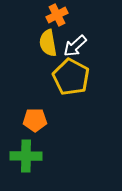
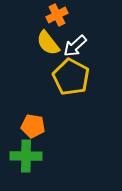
yellow semicircle: rotated 28 degrees counterclockwise
orange pentagon: moved 2 px left, 6 px down; rotated 10 degrees clockwise
